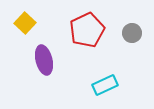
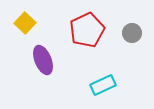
purple ellipse: moved 1 px left; rotated 8 degrees counterclockwise
cyan rectangle: moved 2 px left
